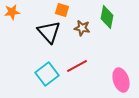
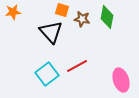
orange star: moved 1 px right
brown star: moved 9 px up
black triangle: moved 2 px right
